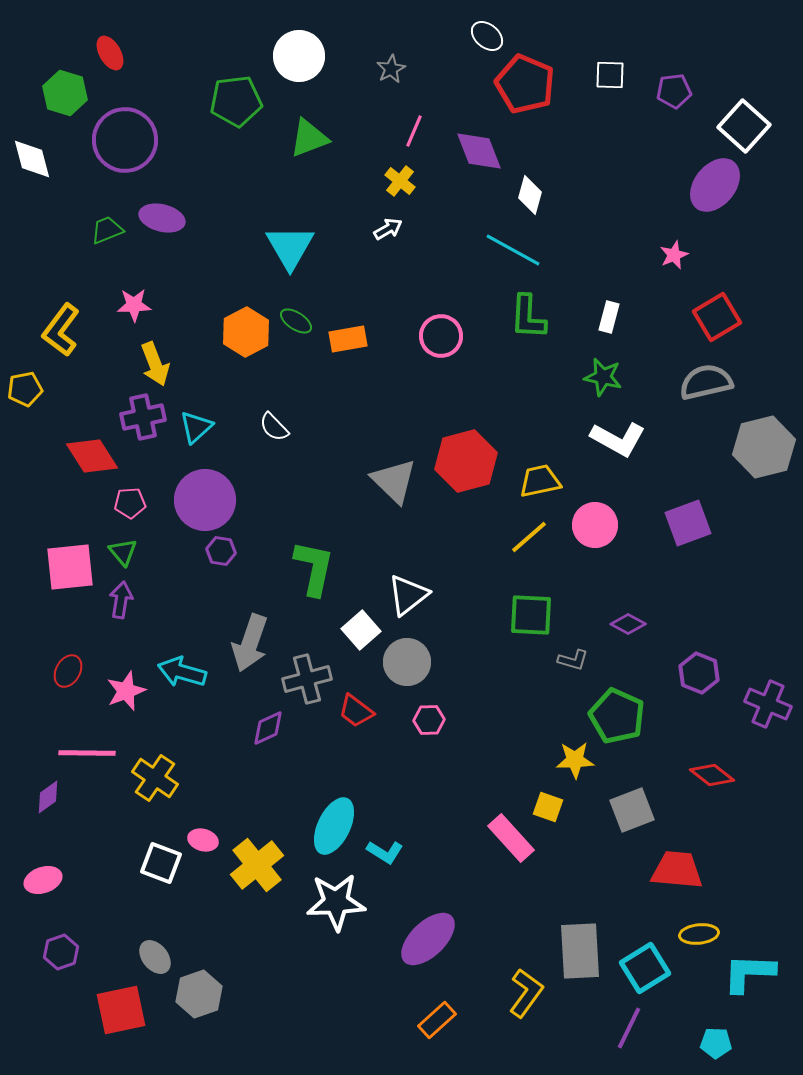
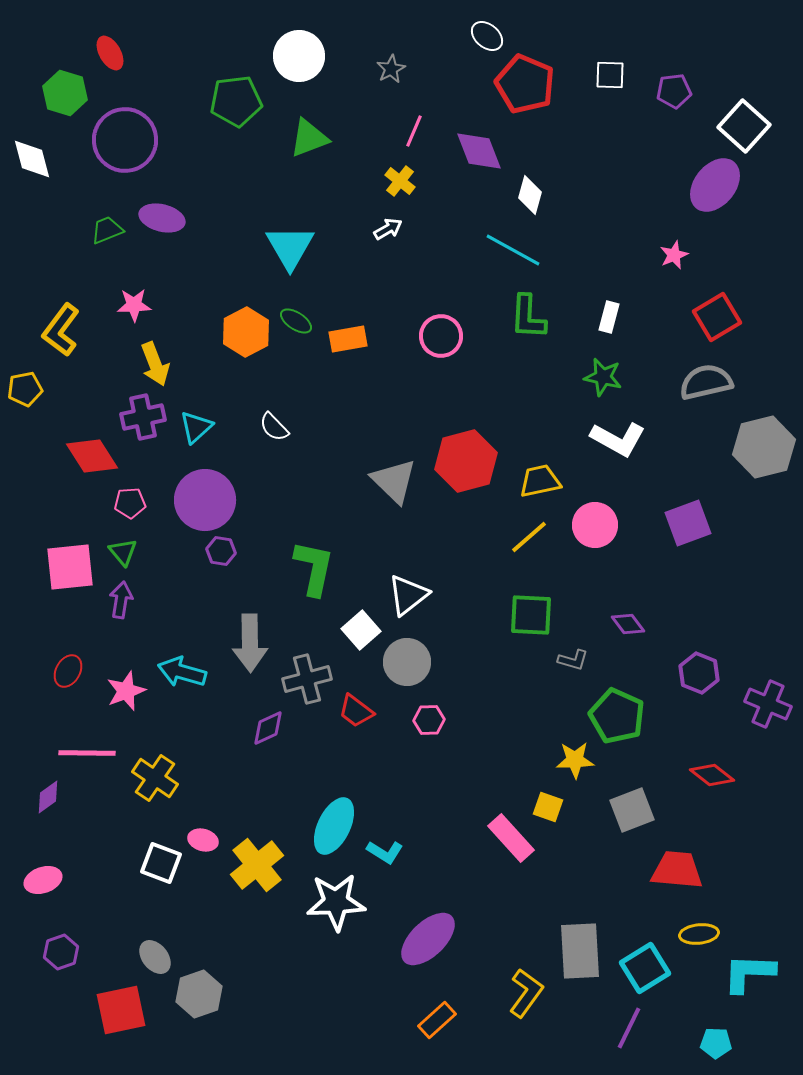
purple diamond at (628, 624): rotated 24 degrees clockwise
gray arrow at (250, 643): rotated 20 degrees counterclockwise
